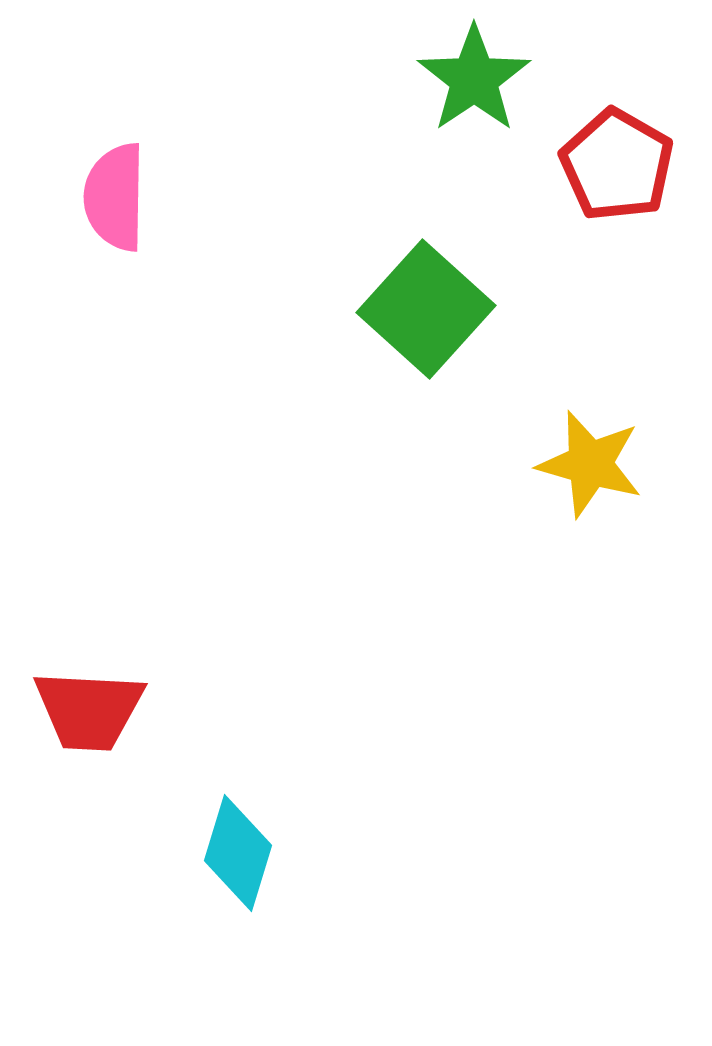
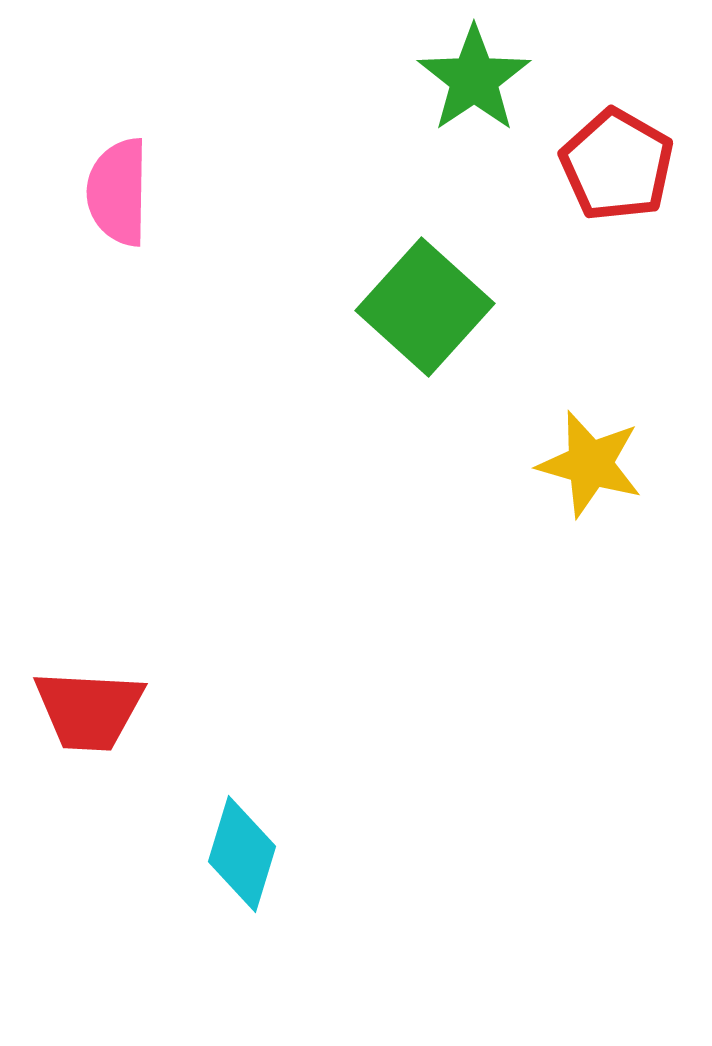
pink semicircle: moved 3 px right, 5 px up
green square: moved 1 px left, 2 px up
cyan diamond: moved 4 px right, 1 px down
